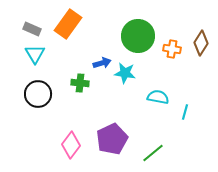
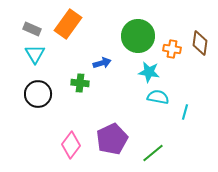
brown diamond: moved 1 px left; rotated 25 degrees counterclockwise
cyan star: moved 24 px right, 1 px up
